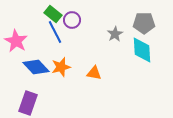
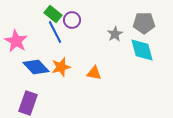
cyan diamond: rotated 12 degrees counterclockwise
